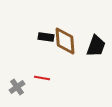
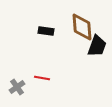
black rectangle: moved 6 px up
brown diamond: moved 17 px right, 14 px up
black trapezoid: moved 1 px right
